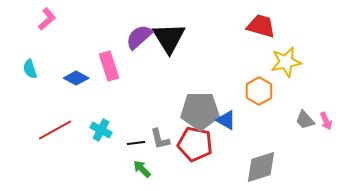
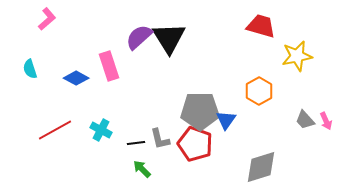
yellow star: moved 11 px right, 6 px up
blue triangle: rotated 35 degrees clockwise
red pentagon: rotated 8 degrees clockwise
